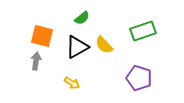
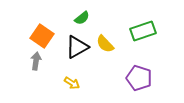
orange square: rotated 20 degrees clockwise
yellow semicircle: moved 1 px right, 1 px up
